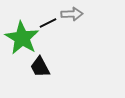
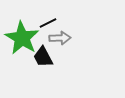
gray arrow: moved 12 px left, 24 px down
black trapezoid: moved 3 px right, 10 px up
